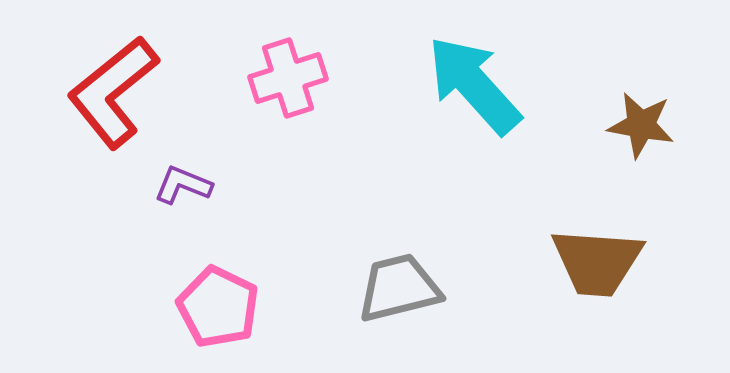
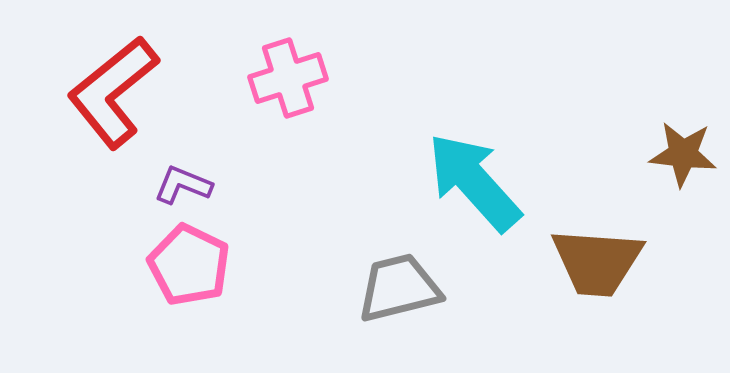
cyan arrow: moved 97 px down
brown star: moved 42 px right, 29 px down; rotated 4 degrees counterclockwise
pink pentagon: moved 29 px left, 42 px up
